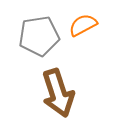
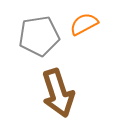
orange semicircle: moved 1 px right, 1 px up
